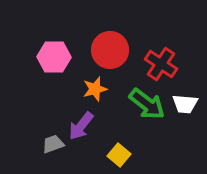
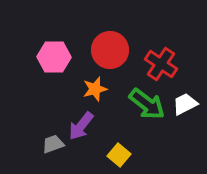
white trapezoid: rotated 148 degrees clockwise
